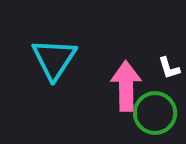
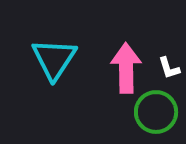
pink arrow: moved 18 px up
green circle: moved 1 px right, 1 px up
